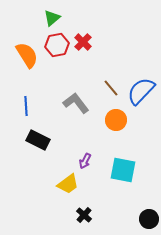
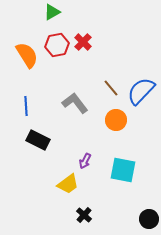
green triangle: moved 6 px up; rotated 12 degrees clockwise
gray L-shape: moved 1 px left
